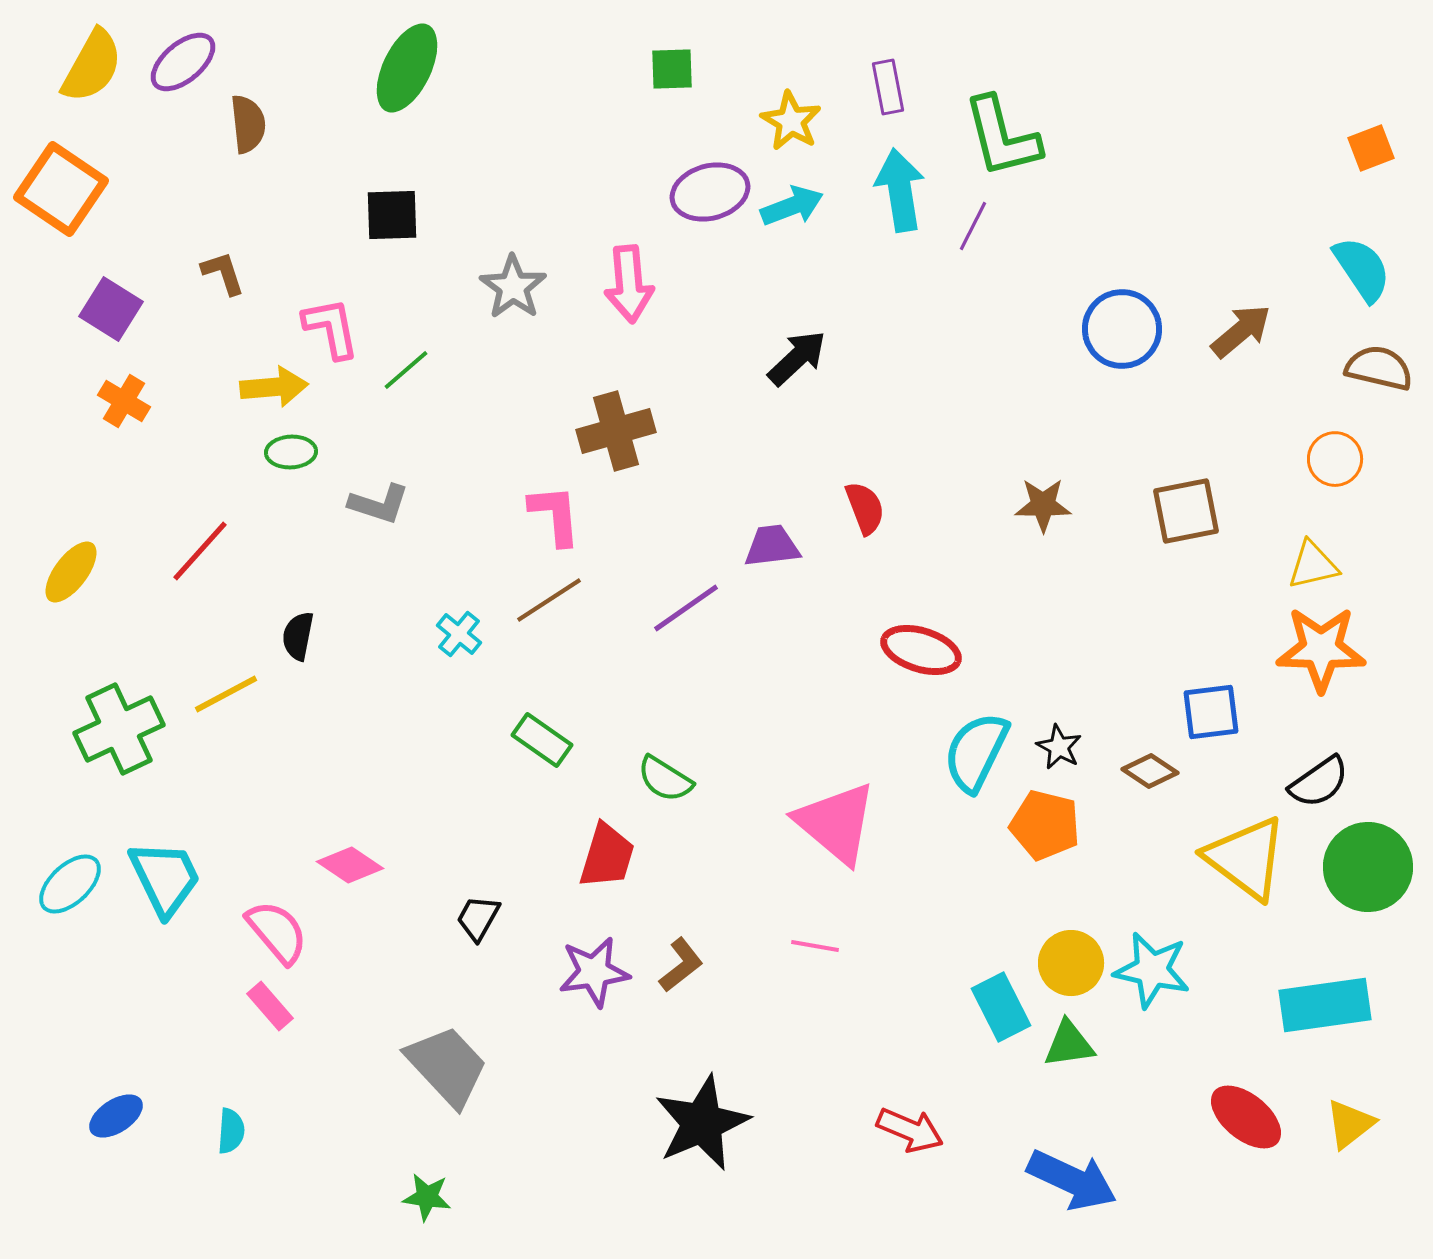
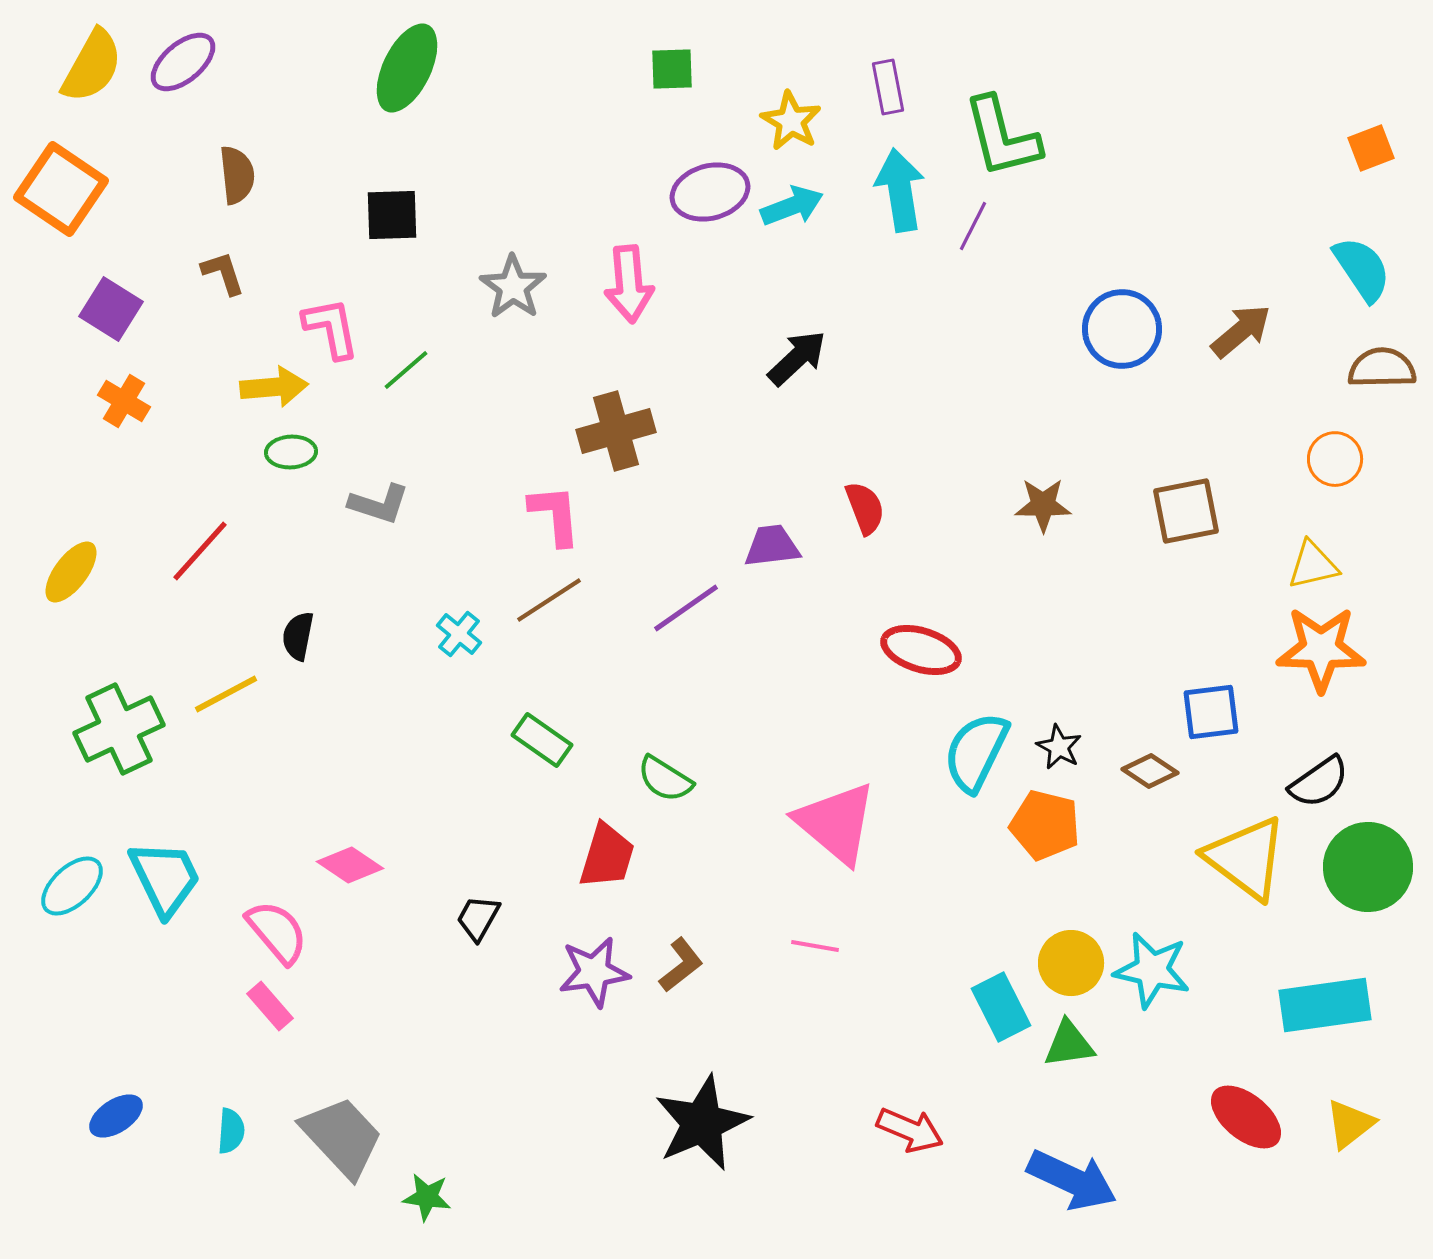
brown semicircle at (248, 124): moved 11 px left, 51 px down
brown semicircle at (1379, 368): moved 3 px right; rotated 14 degrees counterclockwise
cyan ellipse at (70, 884): moved 2 px right, 2 px down
gray trapezoid at (447, 1066): moved 105 px left, 71 px down
